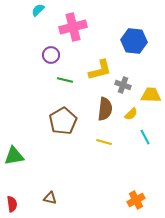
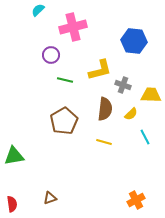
brown pentagon: moved 1 px right
brown triangle: rotated 32 degrees counterclockwise
